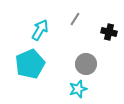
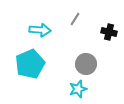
cyan arrow: rotated 65 degrees clockwise
